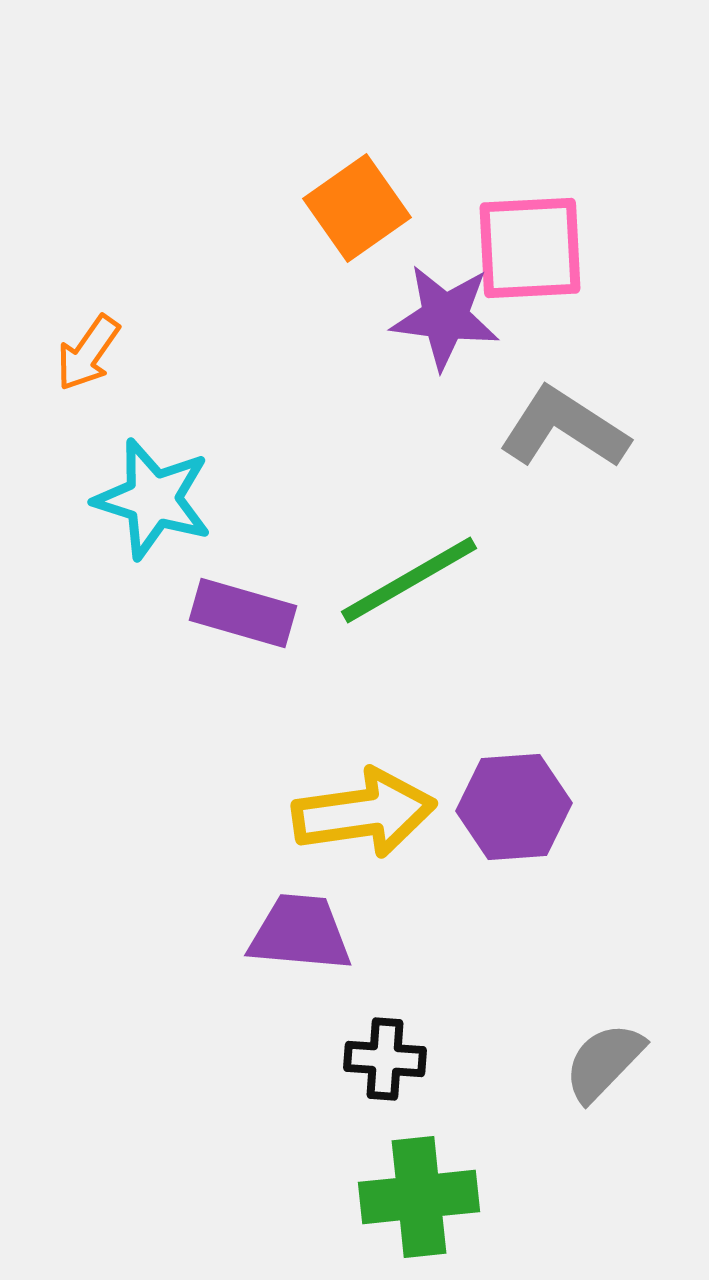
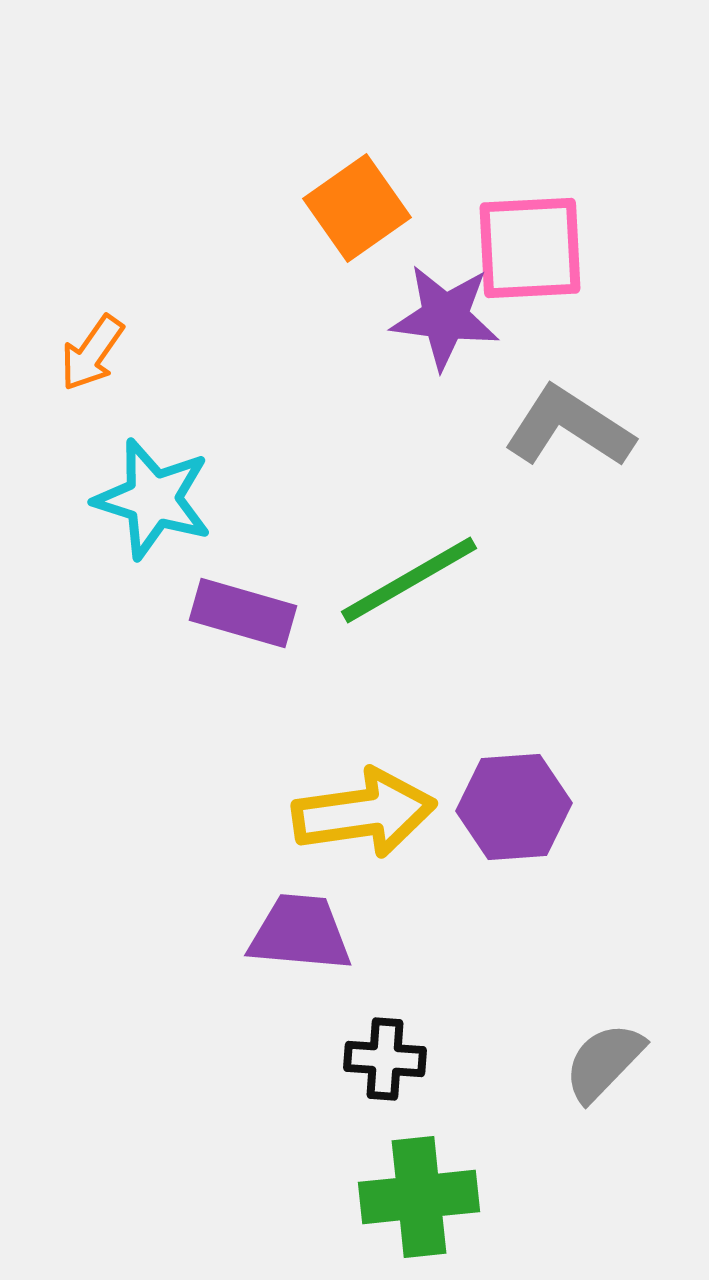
orange arrow: moved 4 px right
gray L-shape: moved 5 px right, 1 px up
